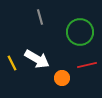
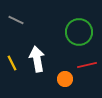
gray line: moved 24 px left, 3 px down; rotated 49 degrees counterclockwise
green circle: moved 1 px left
white arrow: rotated 130 degrees counterclockwise
orange circle: moved 3 px right, 1 px down
